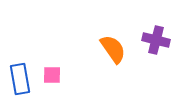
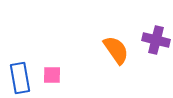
orange semicircle: moved 3 px right, 1 px down
blue rectangle: moved 1 px up
